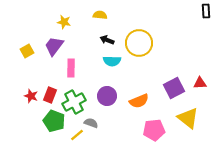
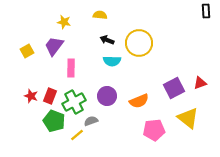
red triangle: rotated 16 degrees counterclockwise
red rectangle: moved 1 px down
gray semicircle: moved 2 px up; rotated 40 degrees counterclockwise
